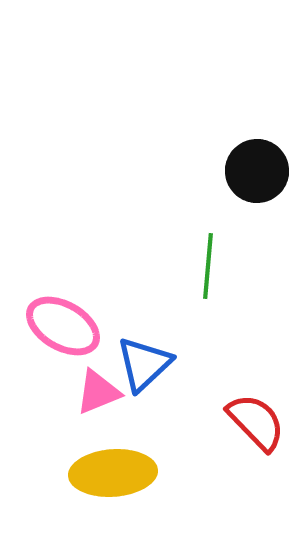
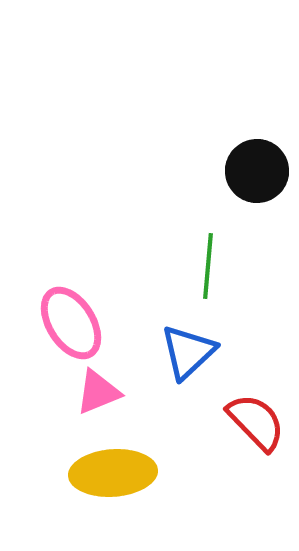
pink ellipse: moved 8 px right, 3 px up; rotated 28 degrees clockwise
blue triangle: moved 44 px right, 12 px up
